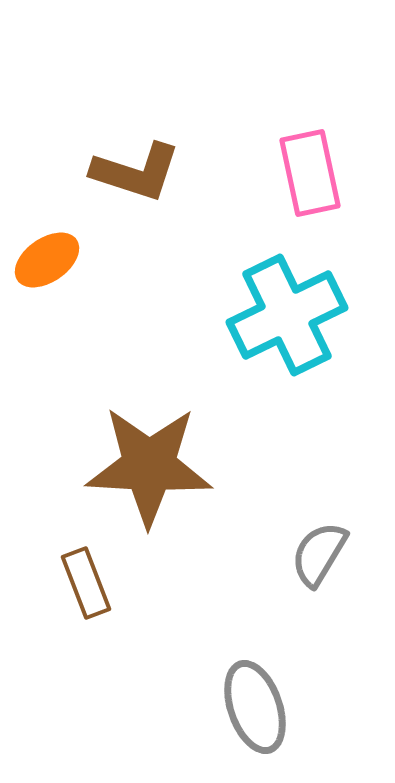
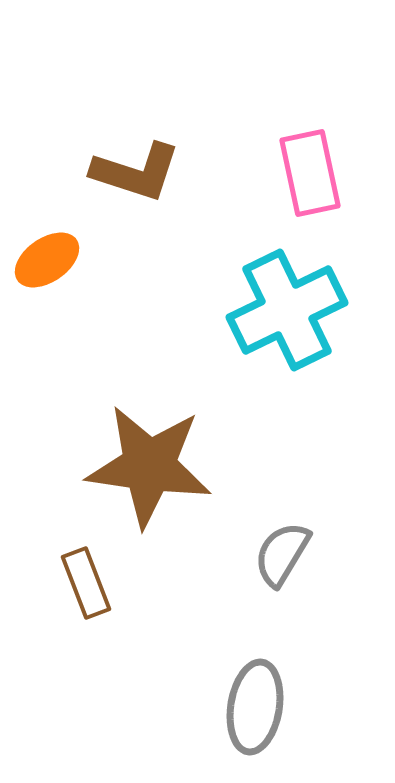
cyan cross: moved 5 px up
brown star: rotated 5 degrees clockwise
gray semicircle: moved 37 px left
gray ellipse: rotated 28 degrees clockwise
